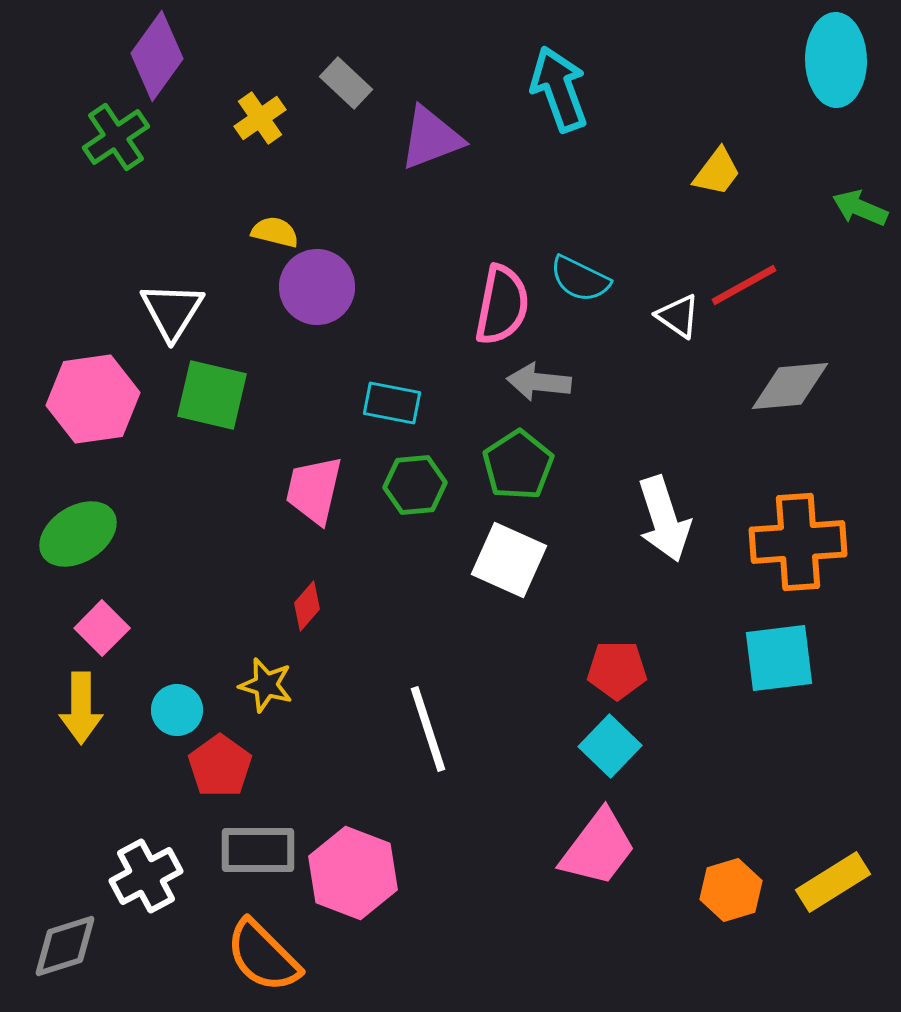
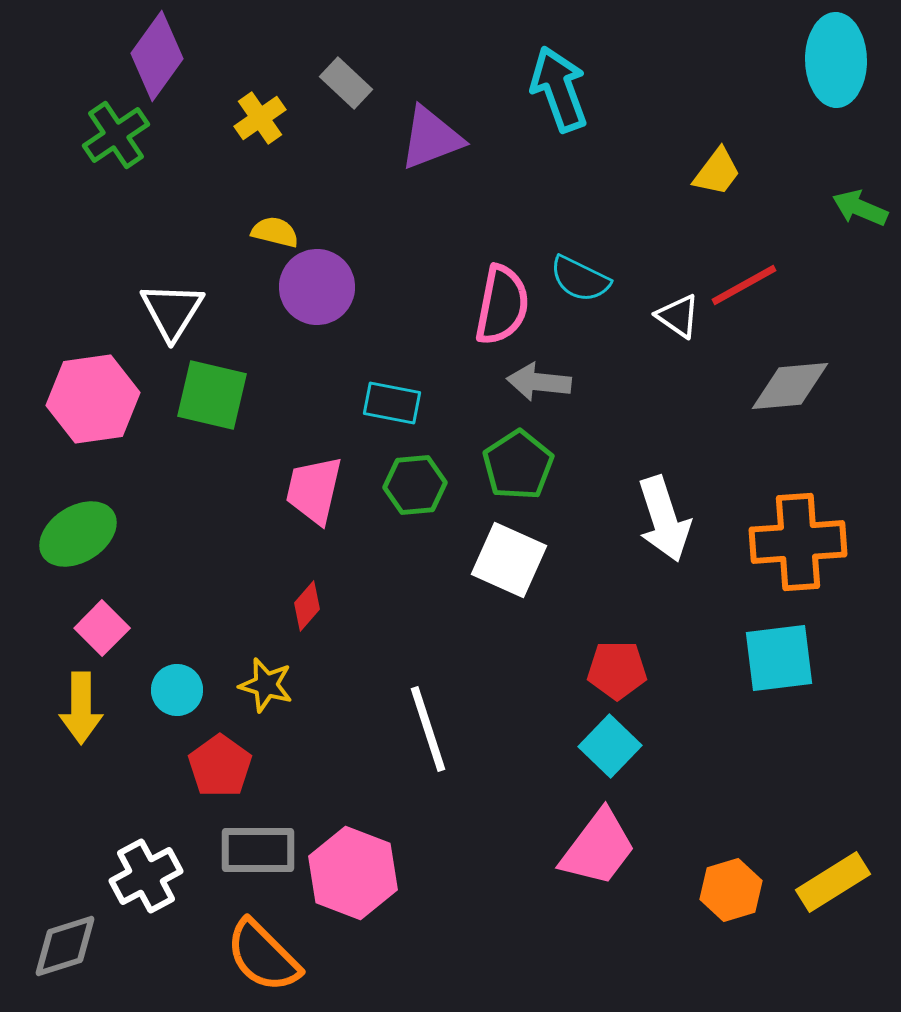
green cross at (116, 137): moved 2 px up
cyan circle at (177, 710): moved 20 px up
